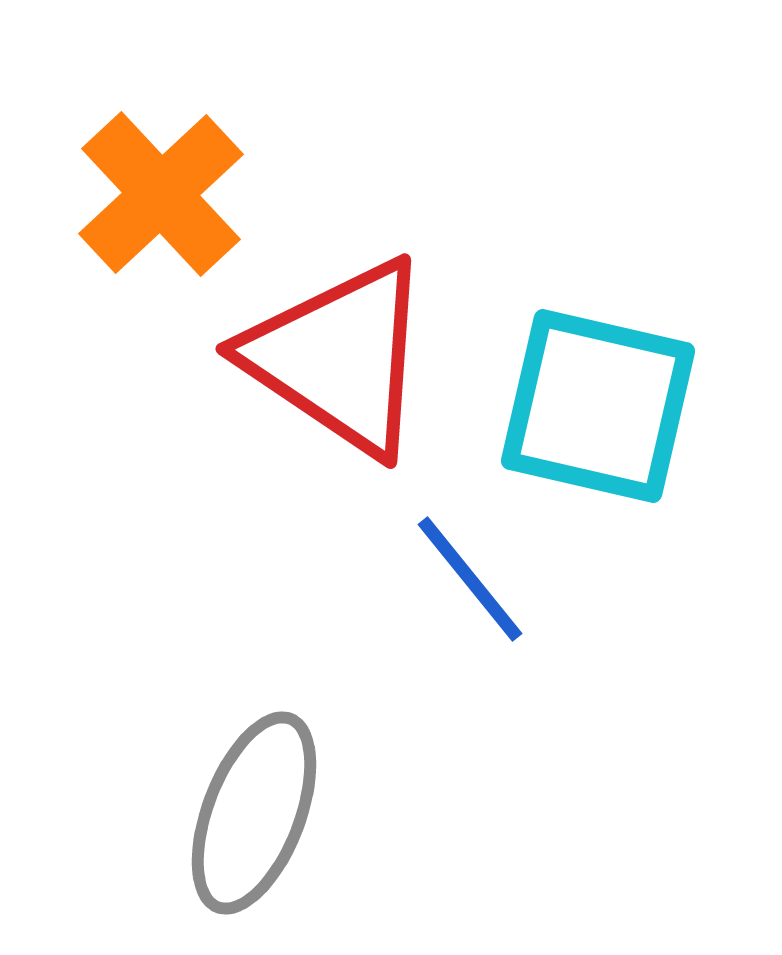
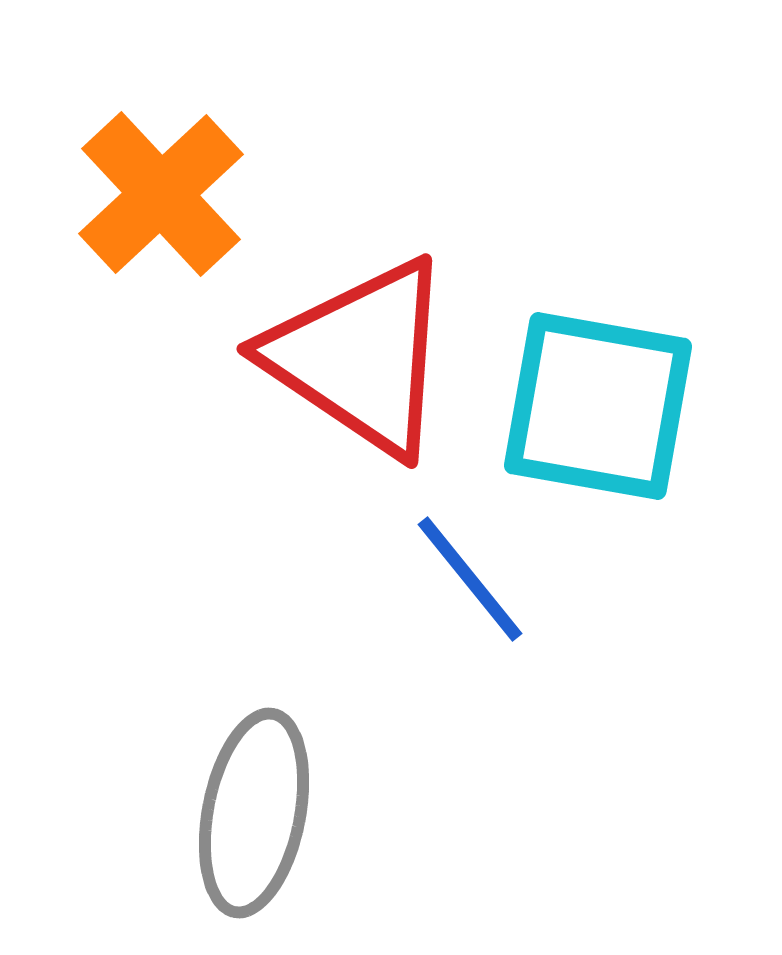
red triangle: moved 21 px right
cyan square: rotated 3 degrees counterclockwise
gray ellipse: rotated 10 degrees counterclockwise
